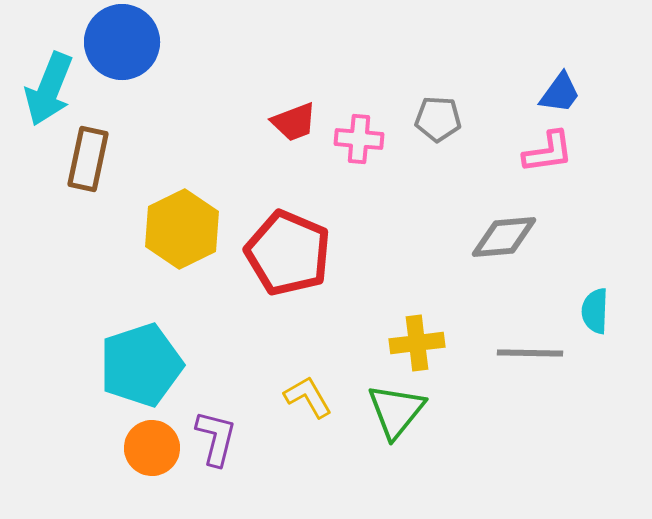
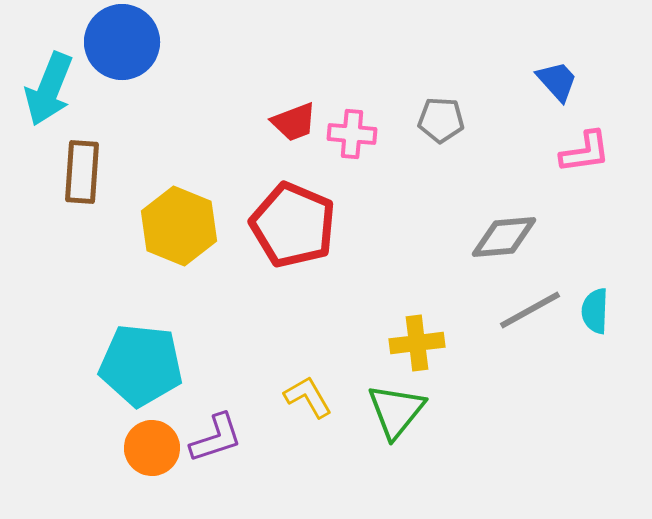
blue trapezoid: moved 3 px left, 12 px up; rotated 78 degrees counterclockwise
gray pentagon: moved 3 px right, 1 px down
pink cross: moved 7 px left, 5 px up
pink L-shape: moved 37 px right
brown rectangle: moved 6 px left, 13 px down; rotated 8 degrees counterclockwise
yellow hexagon: moved 3 px left, 3 px up; rotated 12 degrees counterclockwise
red pentagon: moved 5 px right, 28 px up
gray line: moved 43 px up; rotated 30 degrees counterclockwise
cyan pentagon: rotated 24 degrees clockwise
purple L-shape: rotated 58 degrees clockwise
